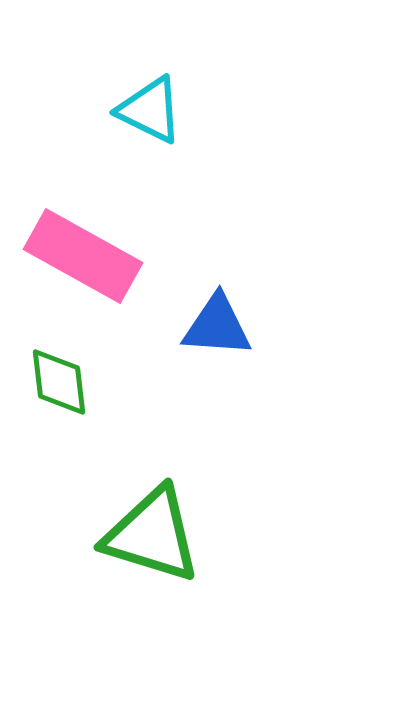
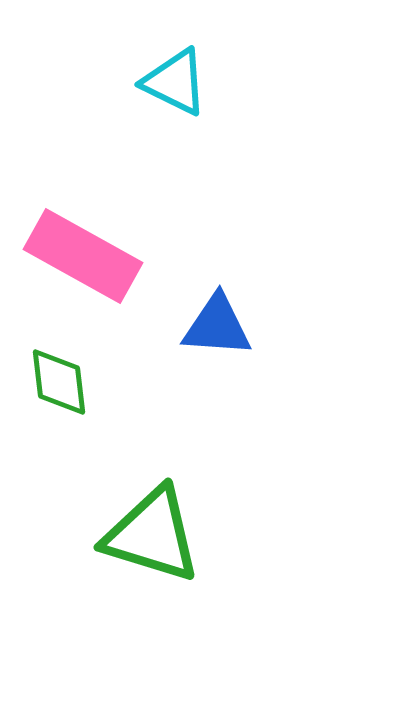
cyan triangle: moved 25 px right, 28 px up
